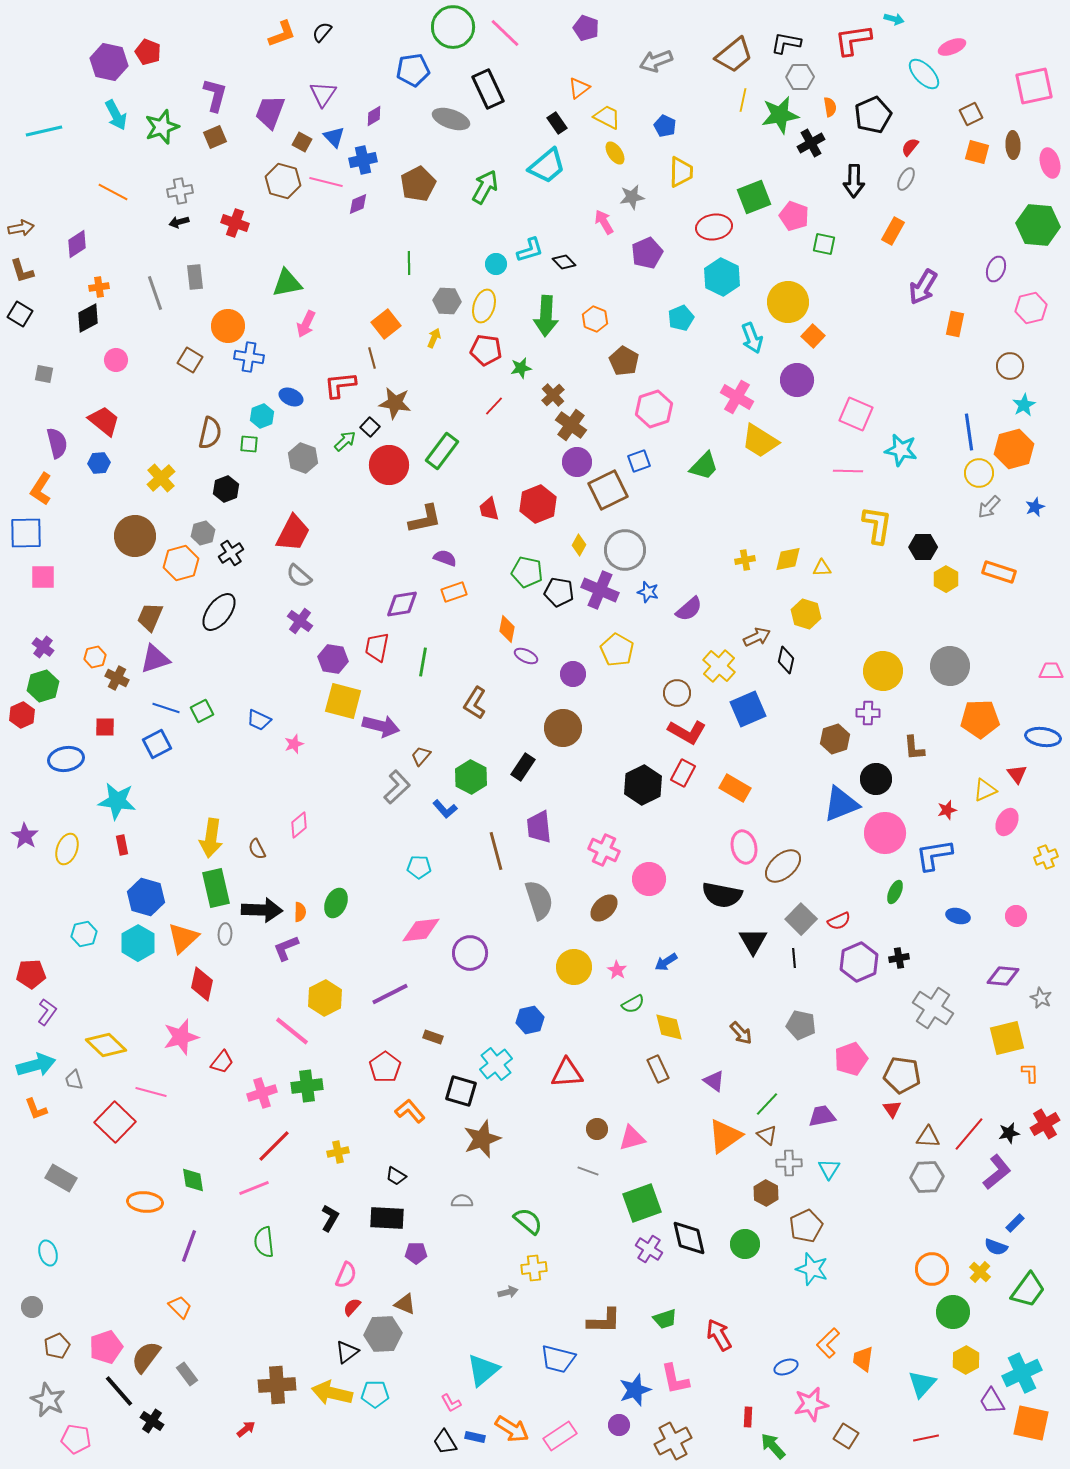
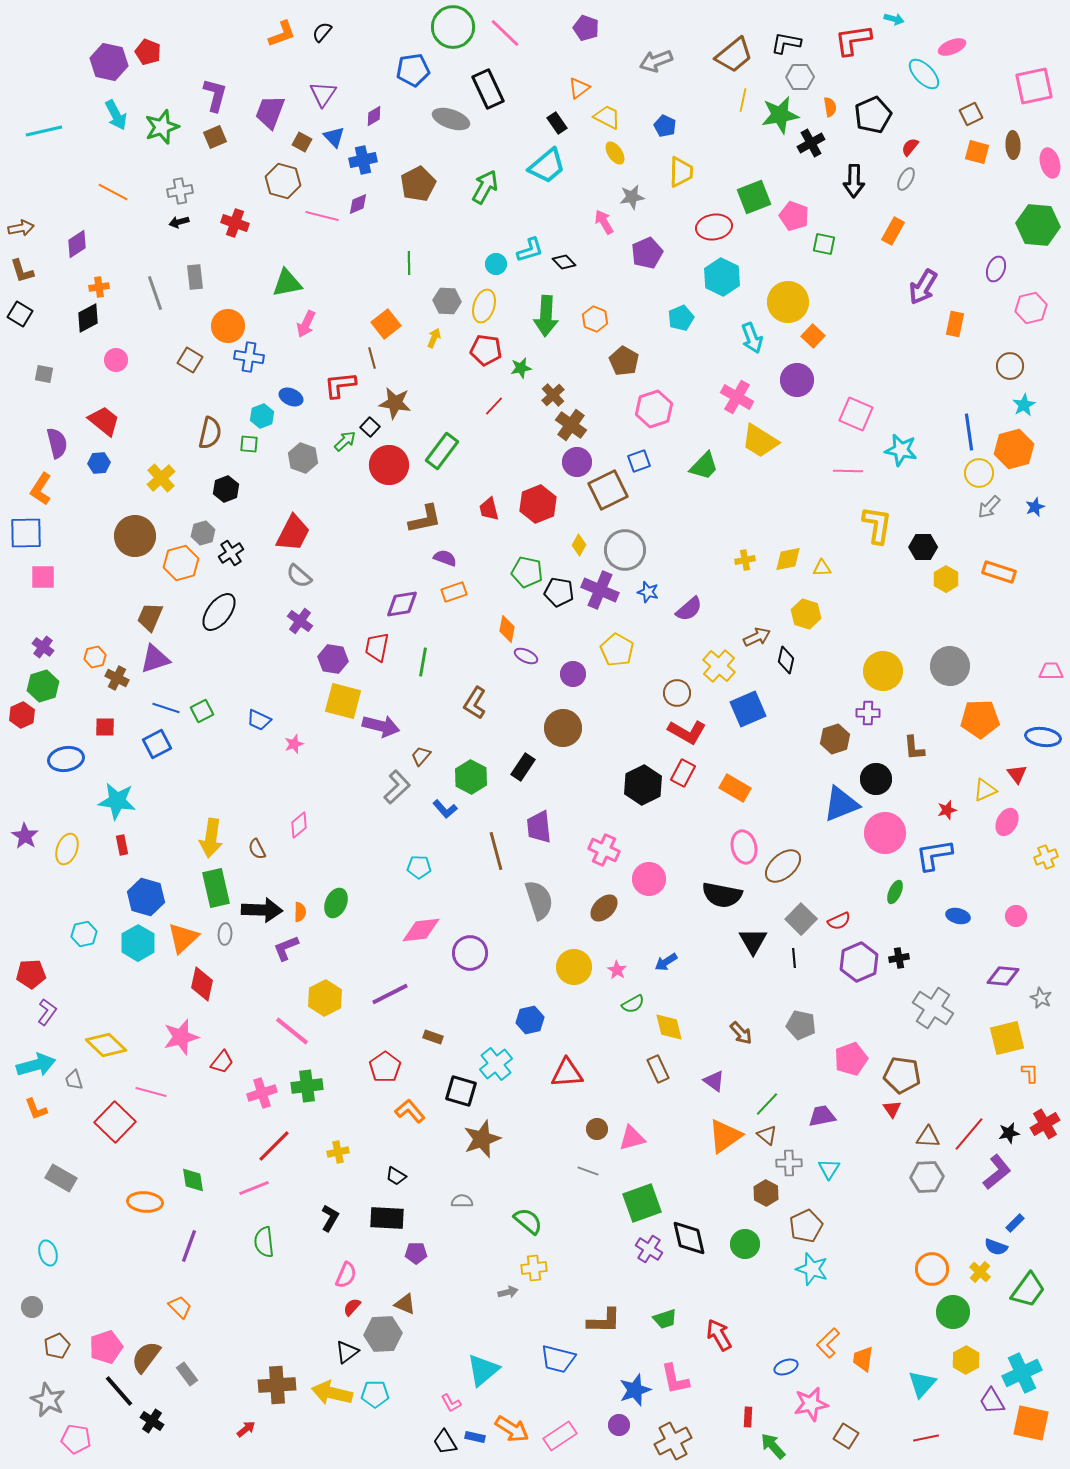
pink line at (326, 182): moved 4 px left, 34 px down
